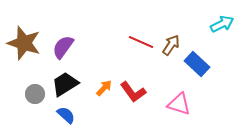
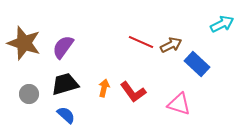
brown arrow: rotated 30 degrees clockwise
black trapezoid: rotated 16 degrees clockwise
orange arrow: rotated 30 degrees counterclockwise
gray circle: moved 6 px left
